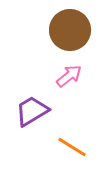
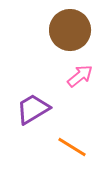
pink arrow: moved 11 px right
purple trapezoid: moved 1 px right, 2 px up
